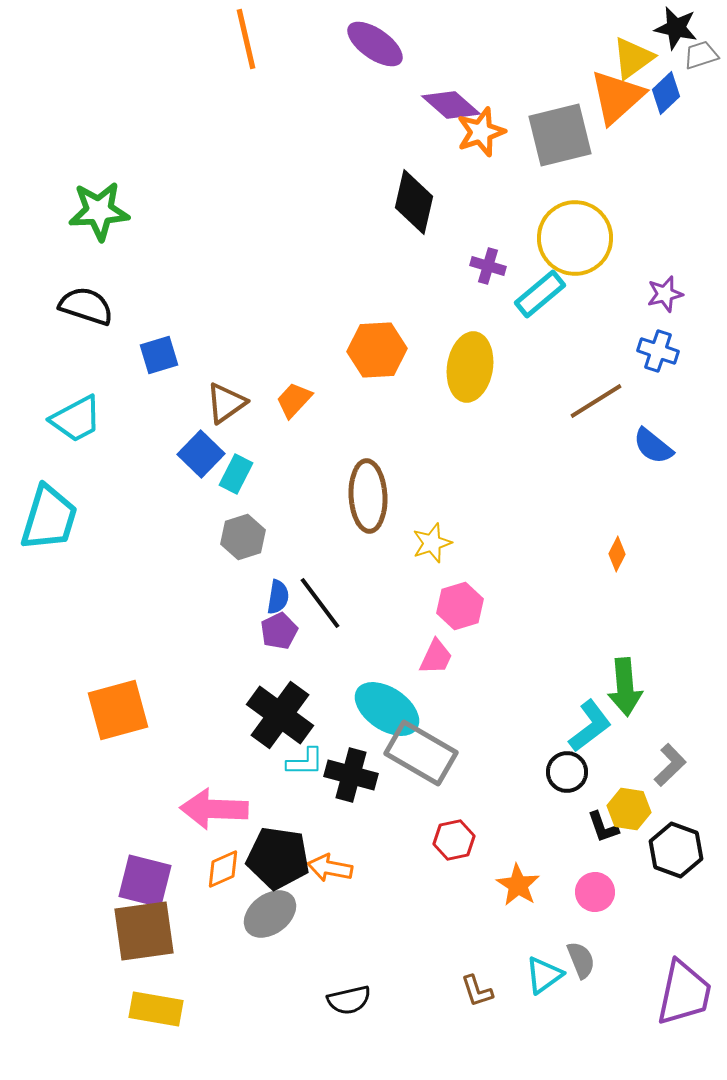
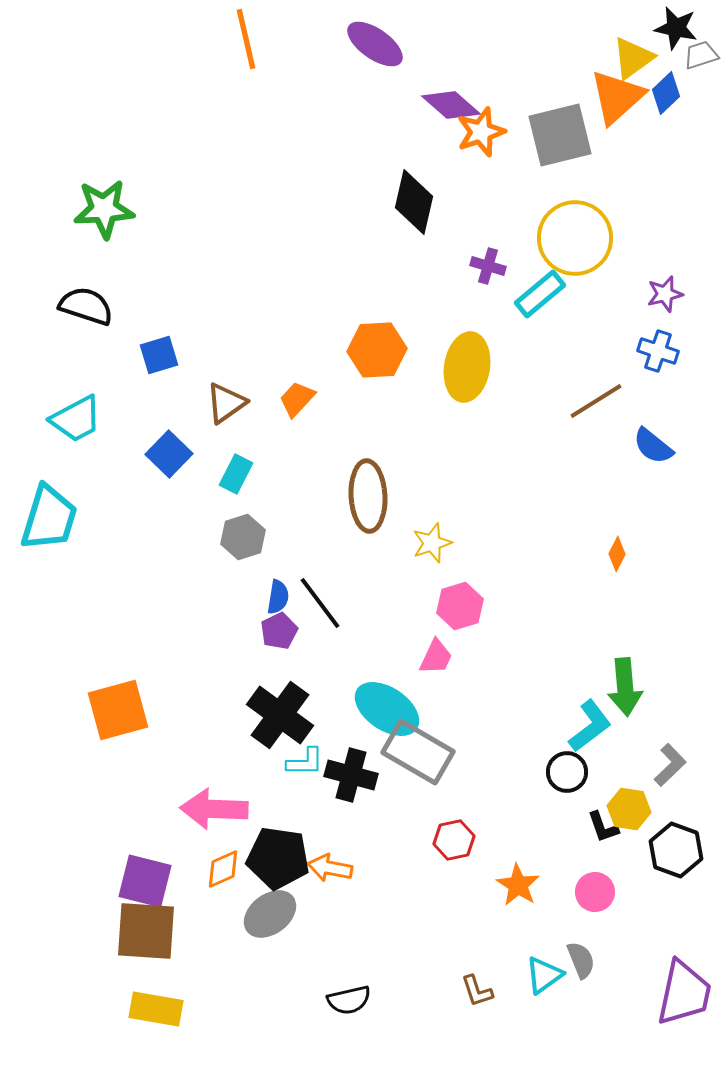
green star at (99, 211): moved 5 px right, 2 px up
yellow ellipse at (470, 367): moved 3 px left
orange trapezoid at (294, 400): moved 3 px right, 1 px up
blue square at (201, 454): moved 32 px left
gray rectangle at (421, 753): moved 3 px left, 1 px up
brown square at (144, 931): moved 2 px right; rotated 12 degrees clockwise
